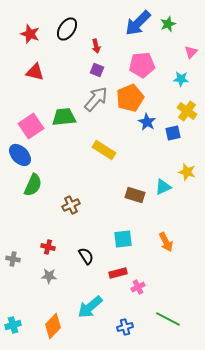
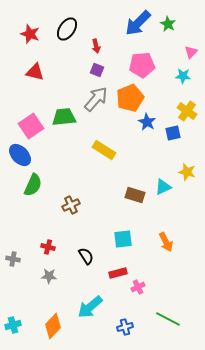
green star: rotated 21 degrees counterclockwise
cyan star: moved 2 px right, 3 px up
